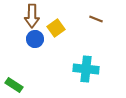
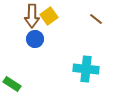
brown line: rotated 16 degrees clockwise
yellow square: moved 7 px left, 12 px up
green rectangle: moved 2 px left, 1 px up
